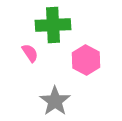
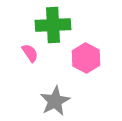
pink hexagon: moved 2 px up
gray star: rotated 8 degrees clockwise
